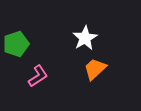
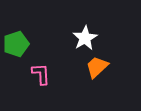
orange trapezoid: moved 2 px right, 2 px up
pink L-shape: moved 3 px right, 2 px up; rotated 60 degrees counterclockwise
